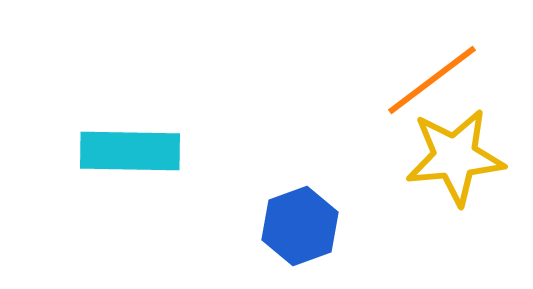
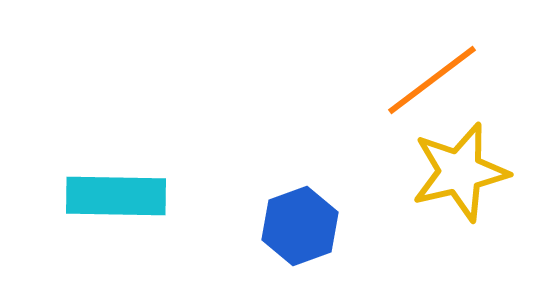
cyan rectangle: moved 14 px left, 45 px down
yellow star: moved 5 px right, 15 px down; rotated 8 degrees counterclockwise
